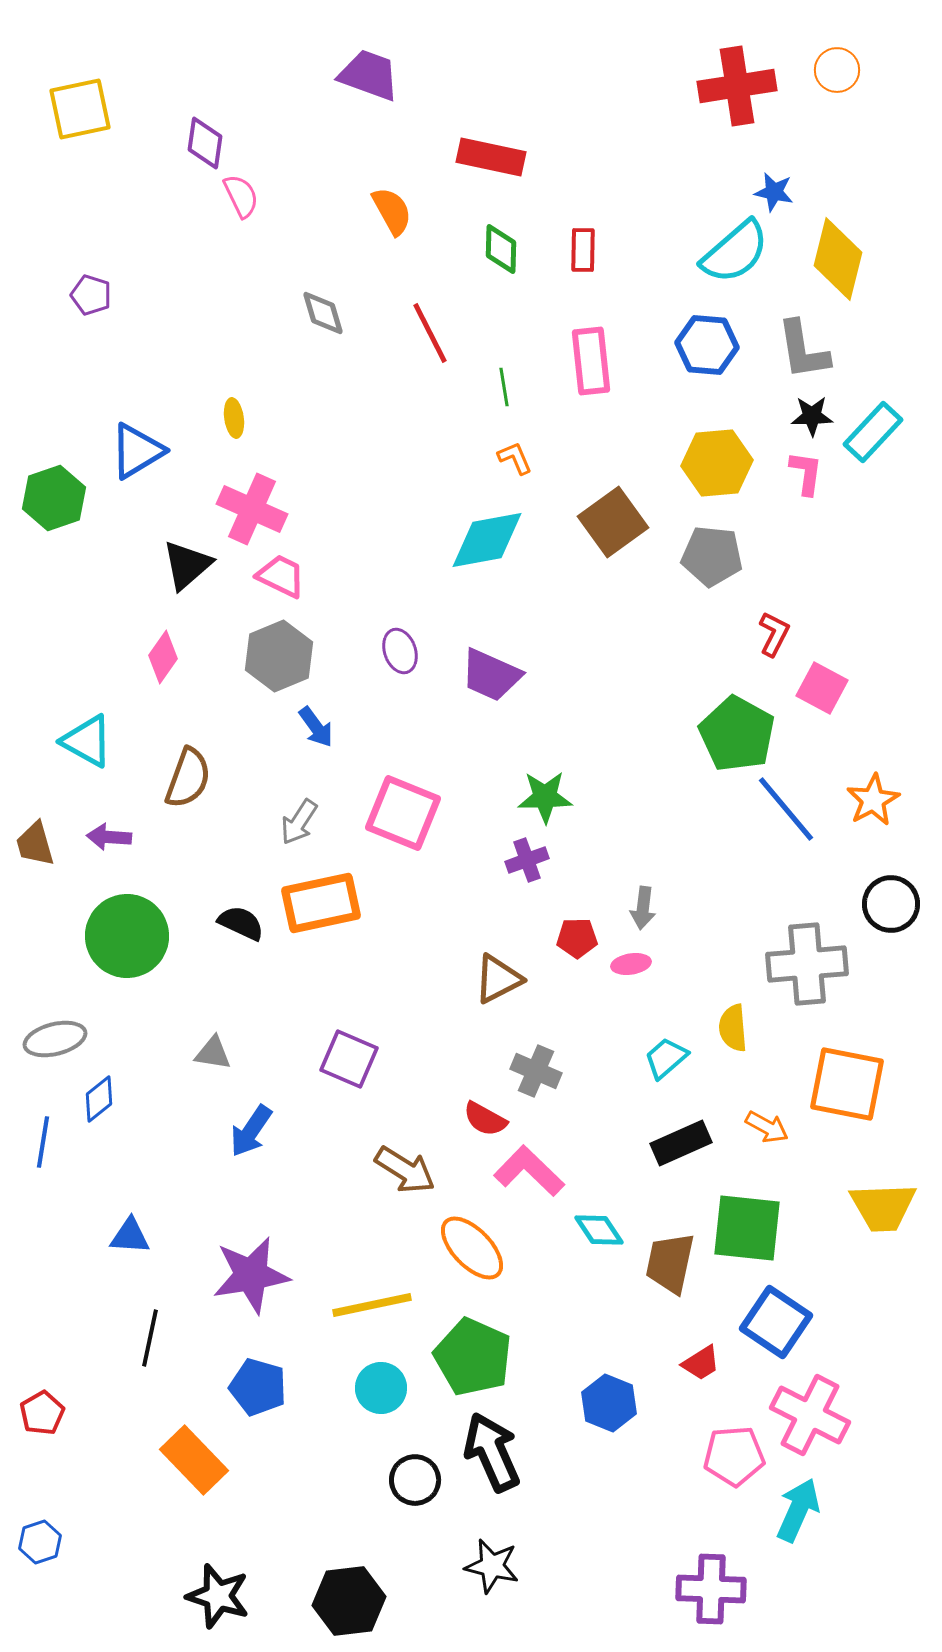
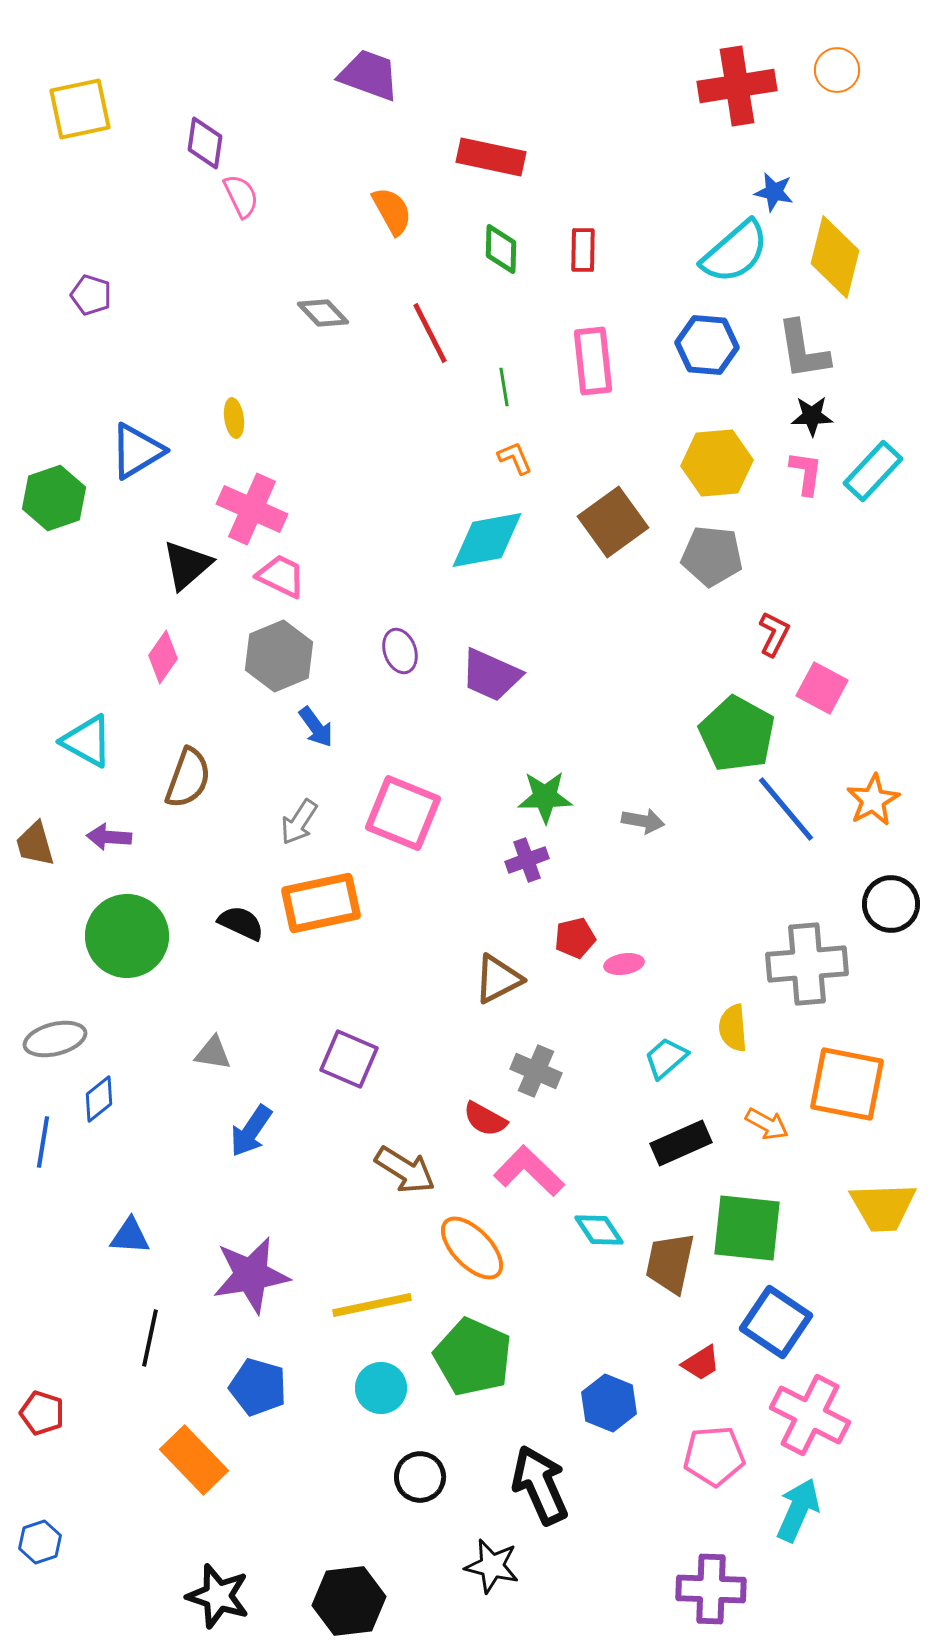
yellow diamond at (838, 259): moved 3 px left, 2 px up
gray diamond at (323, 313): rotated 27 degrees counterclockwise
pink rectangle at (591, 361): moved 2 px right
cyan rectangle at (873, 432): moved 39 px down
gray arrow at (643, 908): moved 87 px up; rotated 87 degrees counterclockwise
red pentagon at (577, 938): moved 2 px left; rotated 12 degrees counterclockwise
pink ellipse at (631, 964): moved 7 px left
orange arrow at (767, 1127): moved 3 px up
red pentagon at (42, 1413): rotated 24 degrees counterclockwise
black arrow at (492, 1452): moved 48 px right, 33 px down
pink pentagon at (734, 1456): moved 20 px left
black circle at (415, 1480): moved 5 px right, 3 px up
